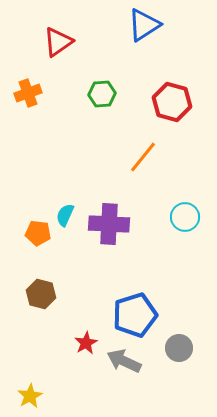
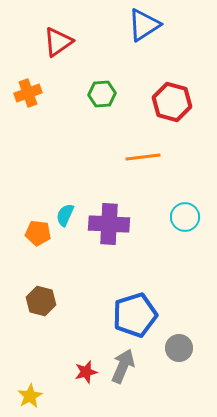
orange line: rotated 44 degrees clockwise
brown hexagon: moved 7 px down
red star: moved 29 px down; rotated 15 degrees clockwise
gray arrow: moved 1 px left, 5 px down; rotated 88 degrees clockwise
